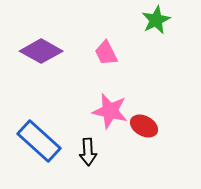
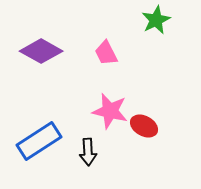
blue rectangle: rotated 75 degrees counterclockwise
